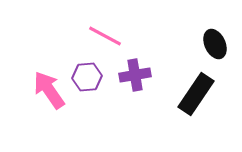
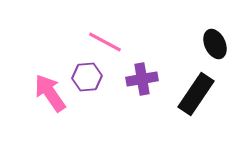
pink line: moved 6 px down
purple cross: moved 7 px right, 4 px down
pink arrow: moved 1 px right, 3 px down
